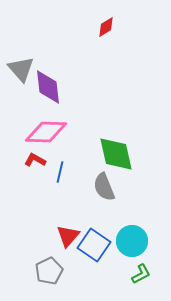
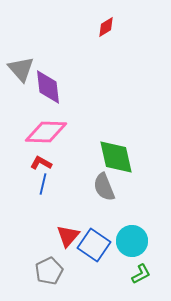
green diamond: moved 3 px down
red L-shape: moved 6 px right, 3 px down
blue line: moved 17 px left, 12 px down
